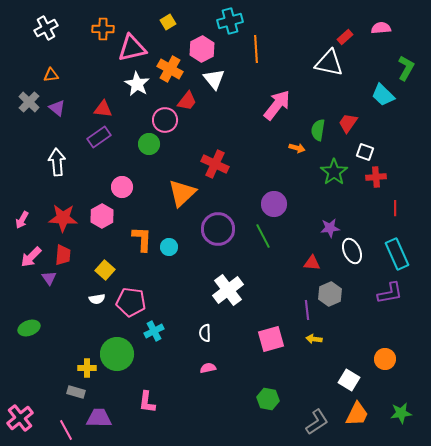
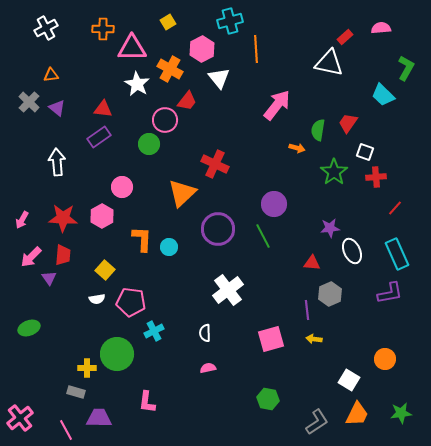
pink triangle at (132, 48): rotated 12 degrees clockwise
white triangle at (214, 79): moved 5 px right, 1 px up
red line at (395, 208): rotated 42 degrees clockwise
